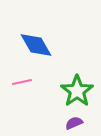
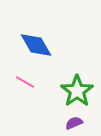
pink line: moved 3 px right; rotated 42 degrees clockwise
